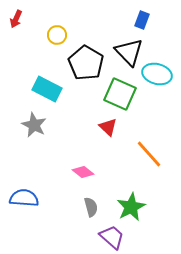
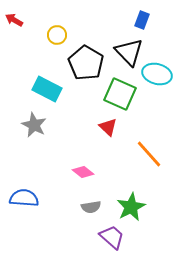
red arrow: moved 2 px left, 1 px down; rotated 96 degrees clockwise
gray semicircle: rotated 96 degrees clockwise
